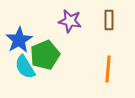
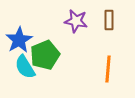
purple star: moved 6 px right
